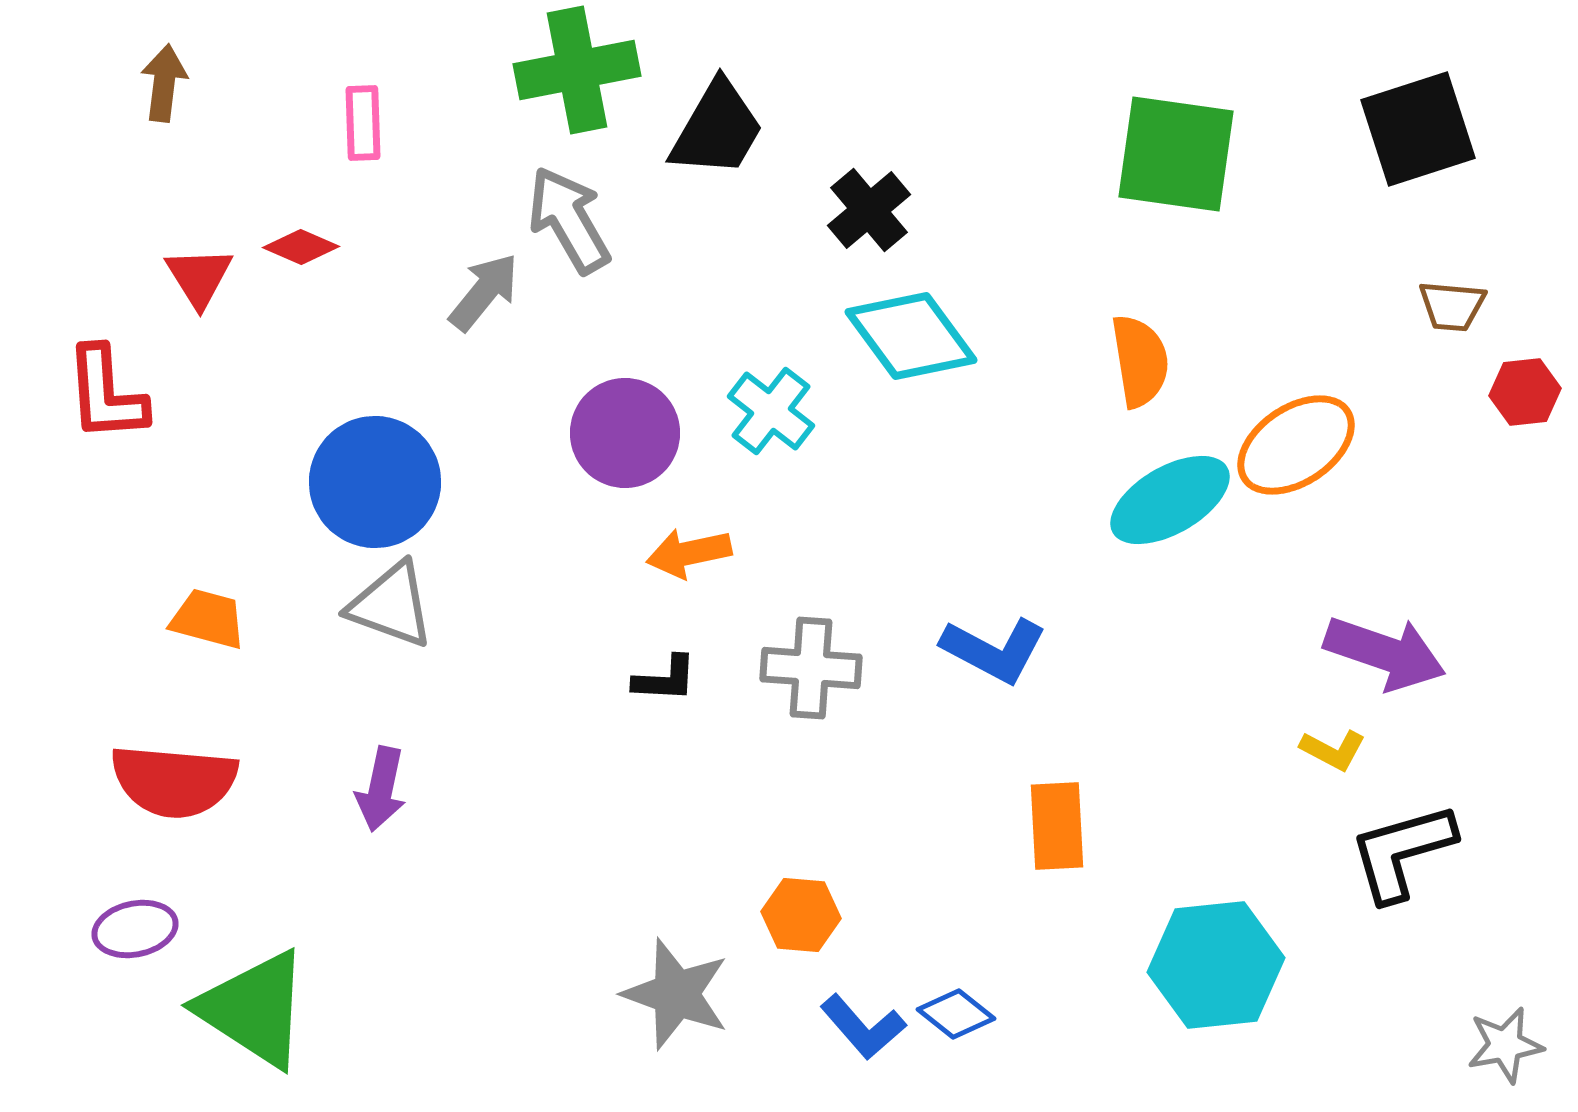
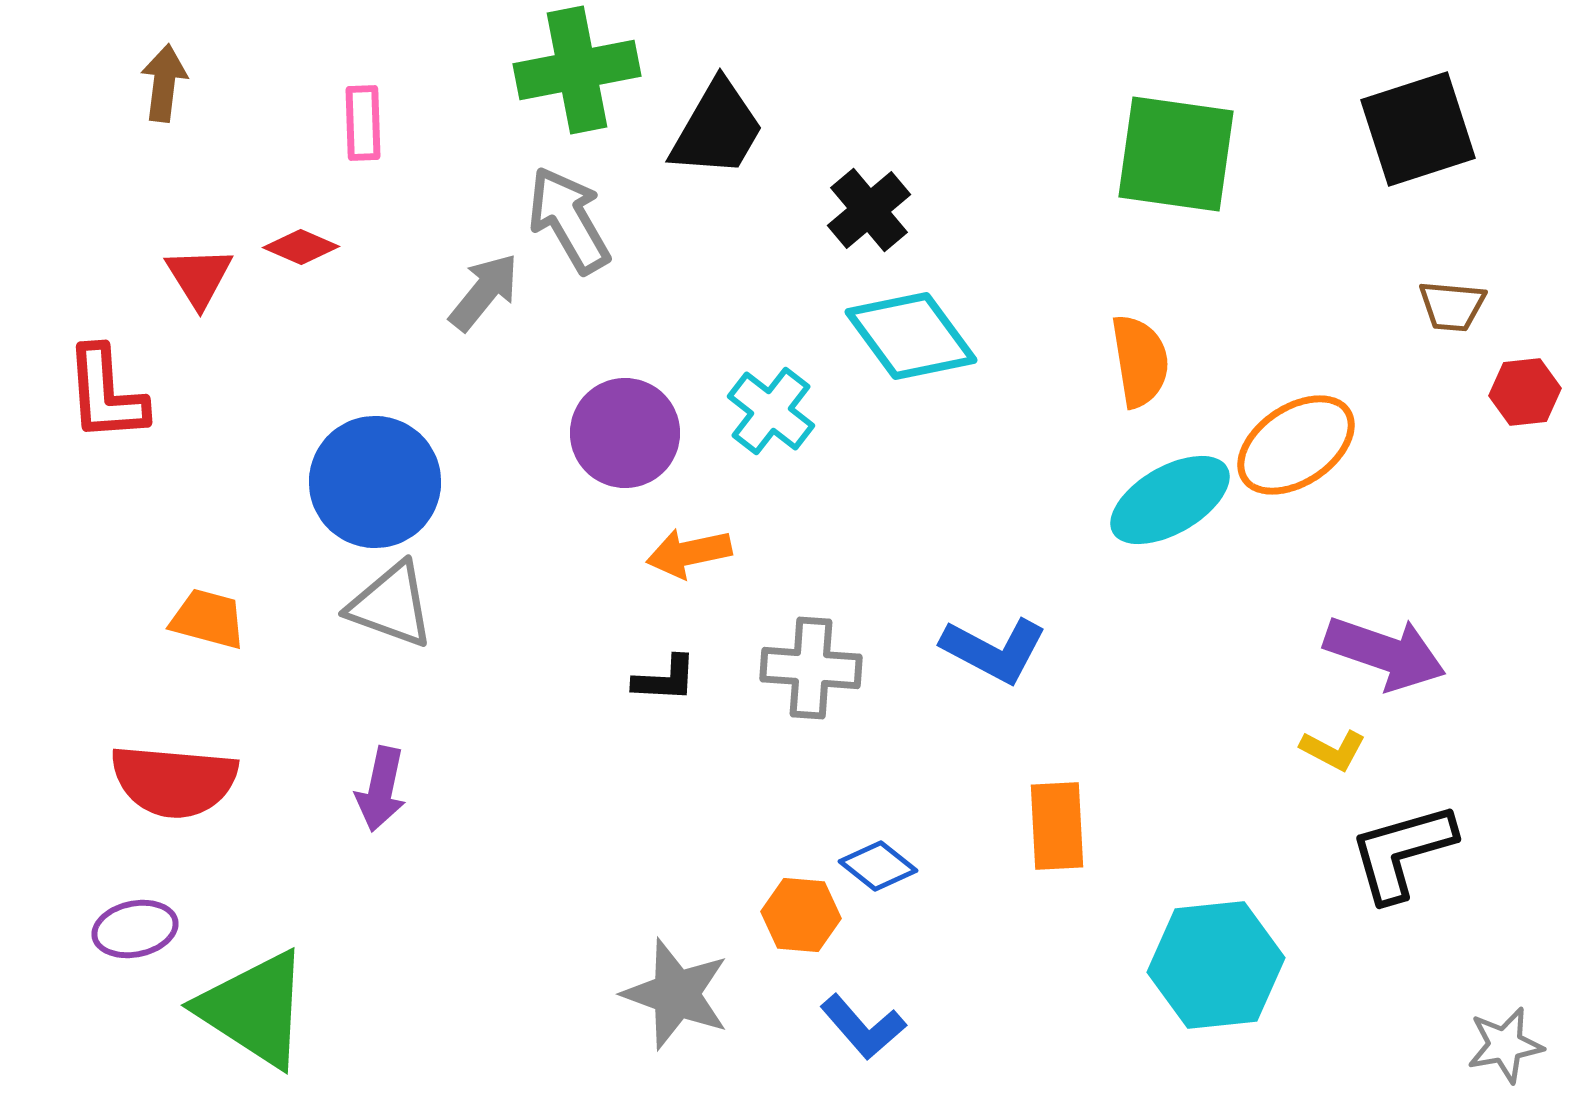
blue diamond at (956, 1014): moved 78 px left, 148 px up
